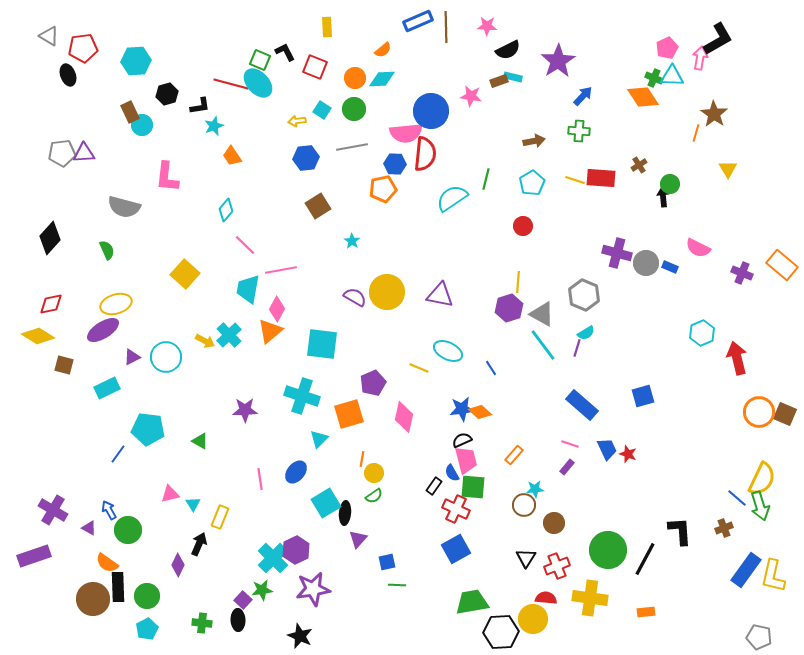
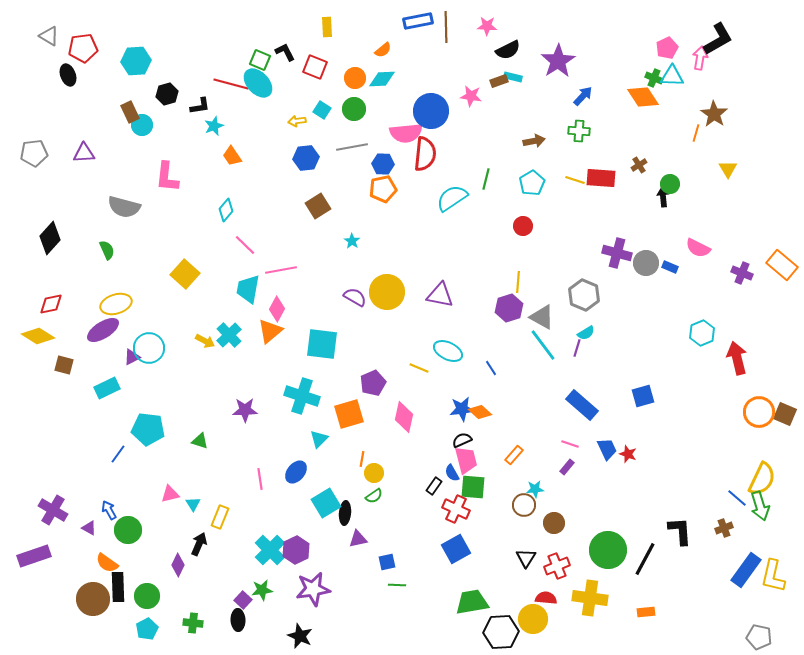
blue rectangle at (418, 21): rotated 12 degrees clockwise
gray pentagon at (62, 153): moved 28 px left
blue hexagon at (395, 164): moved 12 px left
gray triangle at (542, 314): moved 3 px down
cyan circle at (166, 357): moved 17 px left, 9 px up
green triangle at (200, 441): rotated 12 degrees counterclockwise
purple triangle at (358, 539): rotated 36 degrees clockwise
cyan cross at (273, 558): moved 3 px left, 8 px up
green cross at (202, 623): moved 9 px left
